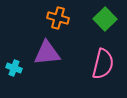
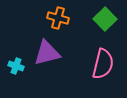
purple triangle: rotated 8 degrees counterclockwise
cyan cross: moved 2 px right, 2 px up
